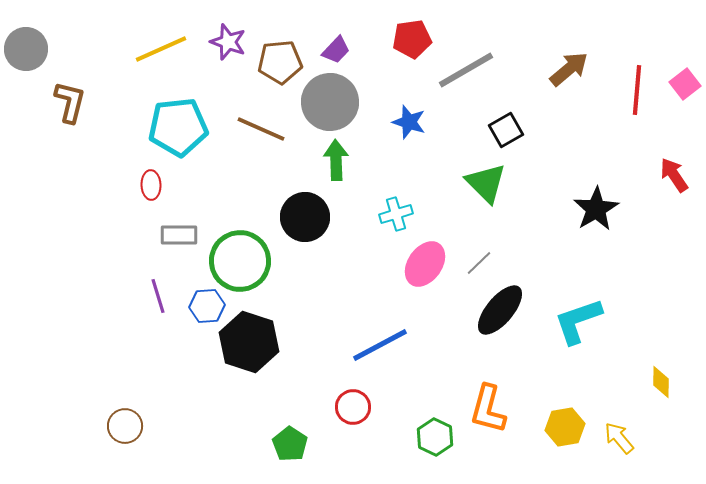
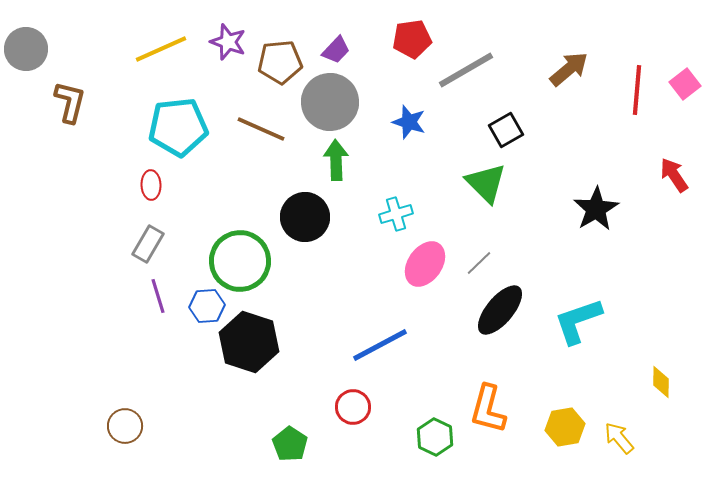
gray rectangle at (179, 235): moved 31 px left, 9 px down; rotated 60 degrees counterclockwise
